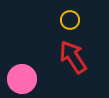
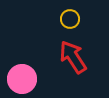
yellow circle: moved 1 px up
